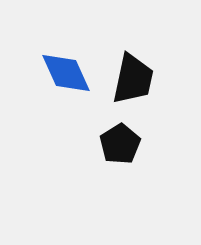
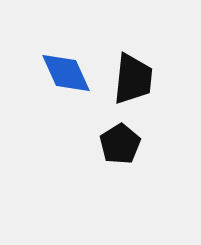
black trapezoid: rotated 6 degrees counterclockwise
